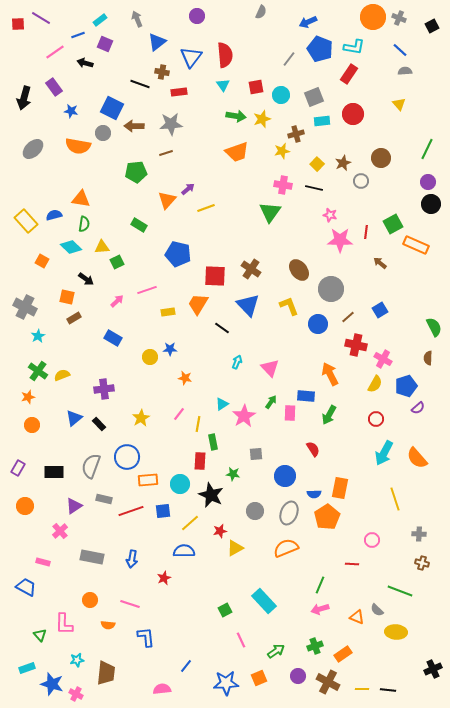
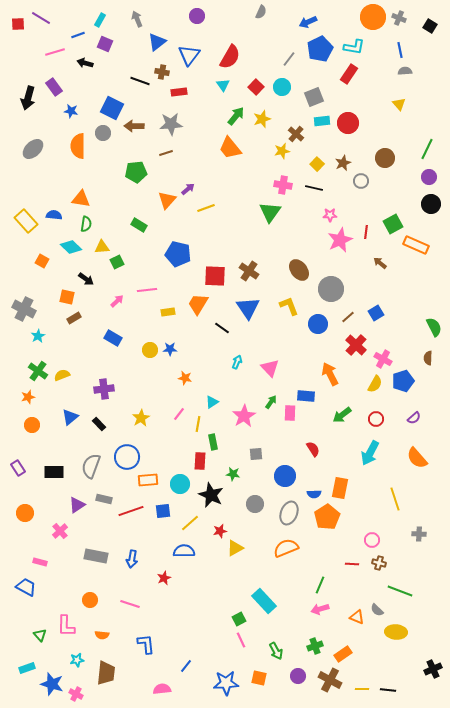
cyan rectangle at (100, 20): rotated 24 degrees counterclockwise
black square at (432, 26): moved 2 px left; rotated 32 degrees counterclockwise
blue pentagon at (320, 49): rotated 25 degrees clockwise
blue line at (400, 50): rotated 35 degrees clockwise
pink line at (55, 52): rotated 18 degrees clockwise
red semicircle at (225, 55): moved 5 px right, 2 px down; rotated 35 degrees clockwise
blue triangle at (191, 57): moved 2 px left, 2 px up
black line at (140, 84): moved 3 px up
red square at (256, 87): rotated 35 degrees counterclockwise
cyan circle at (281, 95): moved 1 px right, 8 px up
black arrow at (24, 98): moved 4 px right
red circle at (353, 114): moved 5 px left, 9 px down
green arrow at (236, 116): rotated 60 degrees counterclockwise
brown cross at (296, 134): rotated 35 degrees counterclockwise
orange semicircle at (78, 146): rotated 80 degrees clockwise
orange trapezoid at (237, 152): moved 7 px left, 4 px up; rotated 70 degrees clockwise
brown circle at (381, 158): moved 4 px right
purple circle at (428, 182): moved 1 px right, 5 px up
blue semicircle at (54, 215): rotated 21 degrees clockwise
pink star at (330, 215): rotated 16 degrees counterclockwise
green semicircle at (84, 224): moved 2 px right
pink star at (340, 240): rotated 25 degrees counterclockwise
brown cross at (251, 269): moved 2 px left, 2 px down
pink line at (147, 290): rotated 12 degrees clockwise
blue triangle at (248, 305): moved 3 px down; rotated 10 degrees clockwise
gray cross at (25, 307): moved 1 px left, 2 px down
blue square at (380, 310): moved 4 px left, 3 px down
red cross at (356, 345): rotated 30 degrees clockwise
yellow circle at (150, 357): moved 7 px up
blue pentagon at (406, 386): moved 3 px left, 5 px up
cyan triangle at (222, 404): moved 10 px left, 2 px up
purple semicircle at (418, 408): moved 4 px left, 10 px down
green arrow at (329, 415): moved 13 px right; rotated 24 degrees clockwise
blue triangle at (74, 418): moved 4 px left, 1 px up
cyan arrow at (384, 453): moved 14 px left
purple rectangle at (18, 468): rotated 63 degrees counterclockwise
orange circle at (25, 506): moved 7 px down
purple triangle at (74, 506): moved 3 px right, 1 px up
gray circle at (255, 511): moved 7 px up
gray rectangle at (92, 557): moved 4 px right, 1 px up
pink rectangle at (43, 562): moved 3 px left
brown cross at (422, 563): moved 43 px left
green square at (225, 610): moved 14 px right, 9 px down
pink L-shape at (64, 624): moved 2 px right, 2 px down
orange semicircle at (108, 625): moved 6 px left, 10 px down
blue L-shape at (146, 637): moved 7 px down
green arrow at (276, 651): rotated 96 degrees clockwise
orange square at (259, 678): rotated 35 degrees clockwise
brown cross at (328, 682): moved 2 px right, 2 px up
